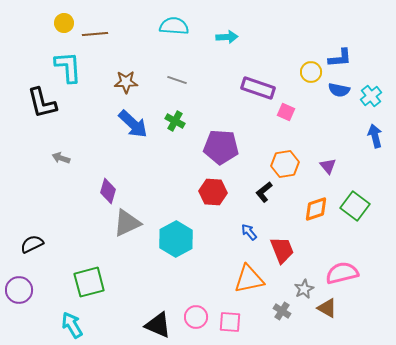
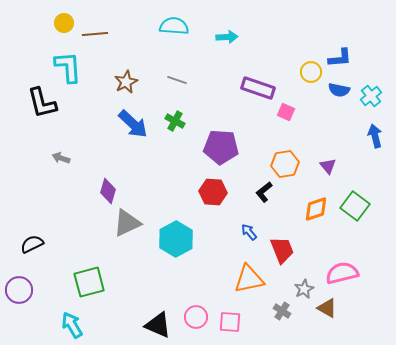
brown star at (126, 82): rotated 25 degrees counterclockwise
